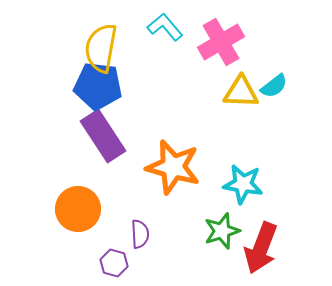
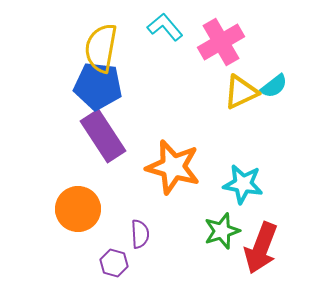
yellow triangle: rotated 27 degrees counterclockwise
